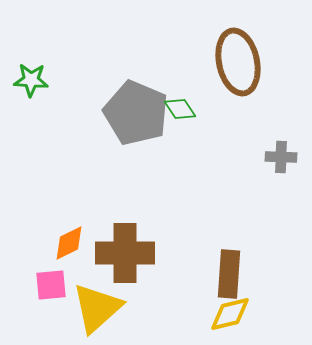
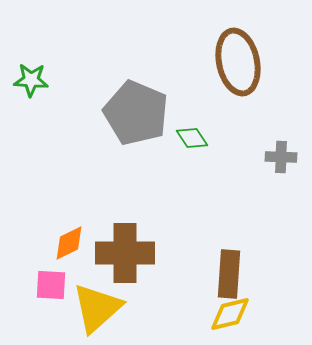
green diamond: moved 12 px right, 29 px down
pink square: rotated 8 degrees clockwise
